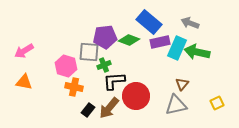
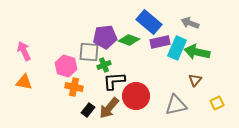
pink arrow: rotated 96 degrees clockwise
brown triangle: moved 13 px right, 4 px up
